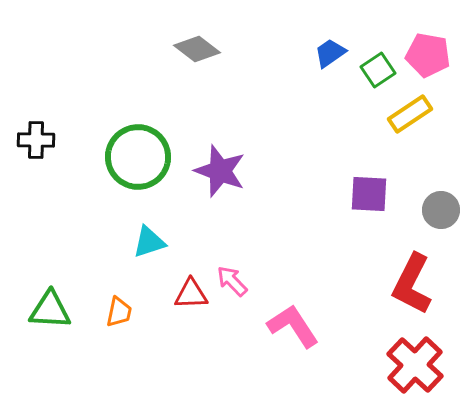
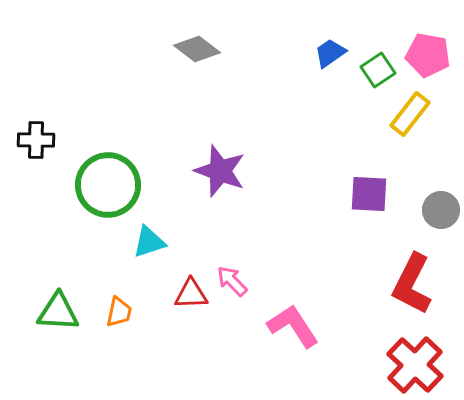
yellow rectangle: rotated 18 degrees counterclockwise
green circle: moved 30 px left, 28 px down
green triangle: moved 8 px right, 2 px down
